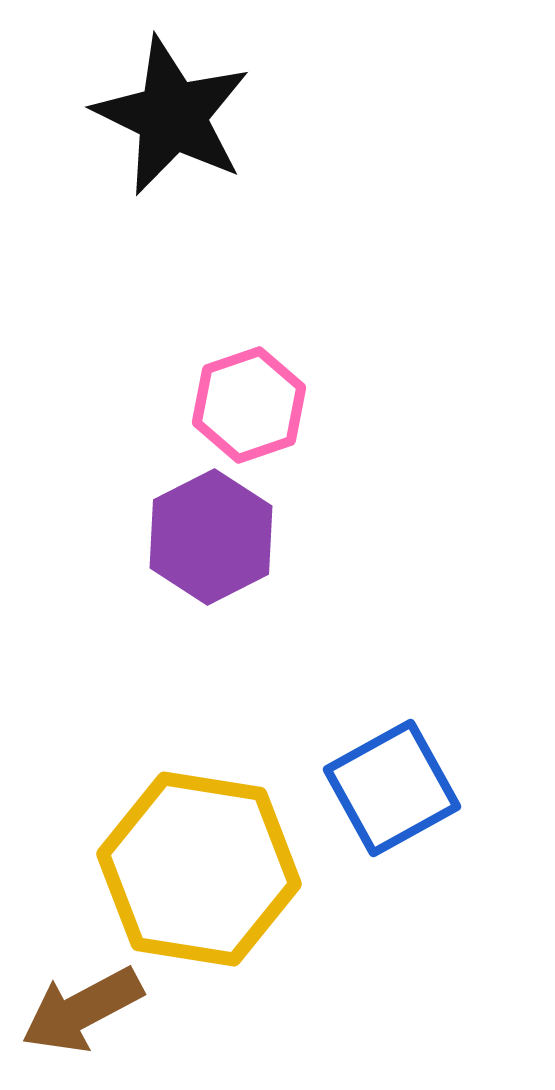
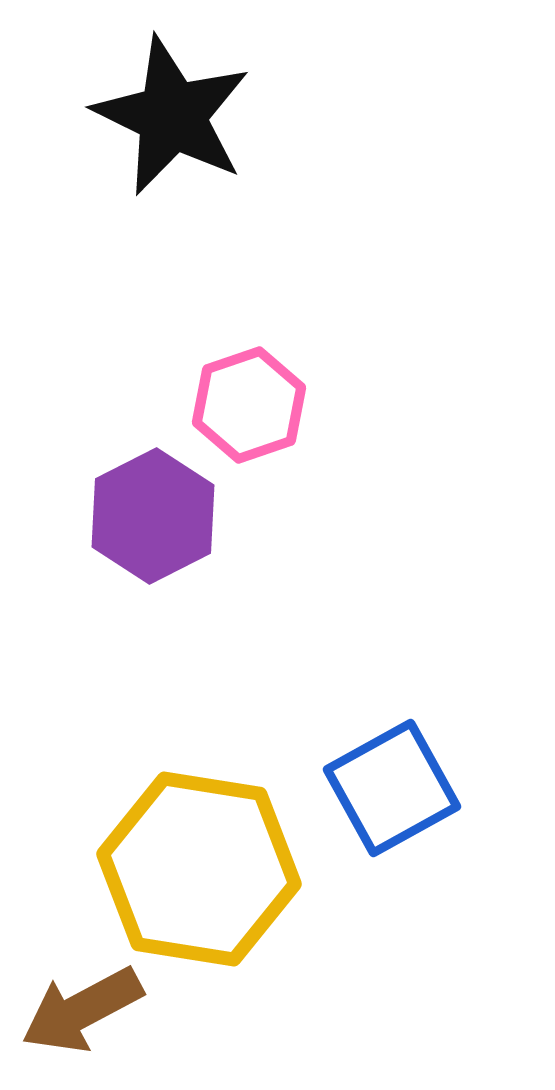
purple hexagon: moved 58 px left, 21 px up
